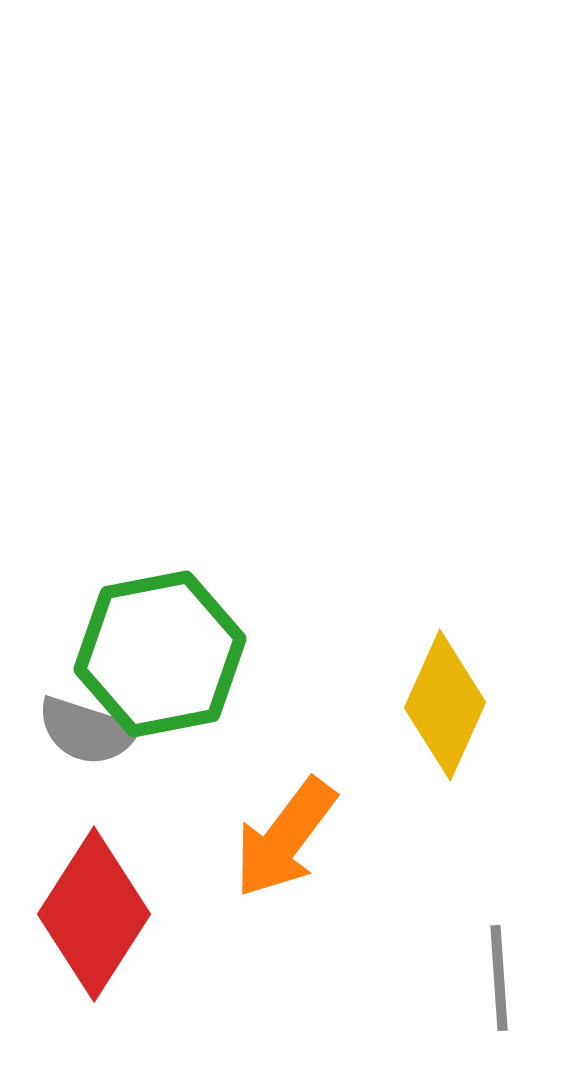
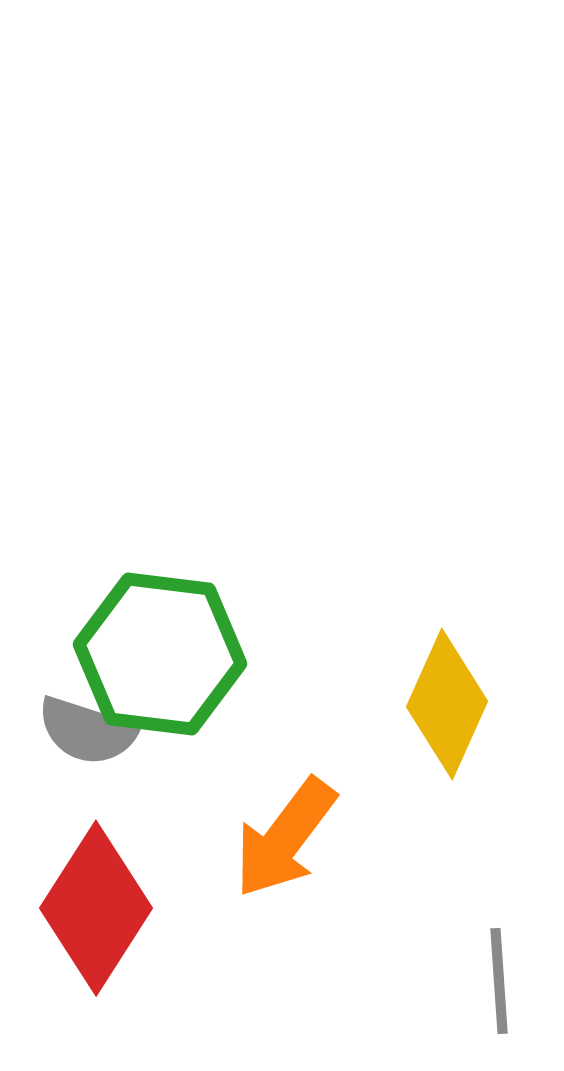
green hexagon: rotated 18 degrees clockwise
yellow diamond: moved 2 px right, 1 px up
red diamond: moved 2 px right, 6 px up
gray line: moved 3 px down
